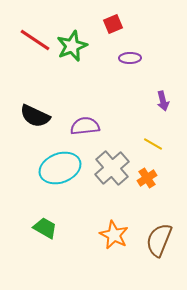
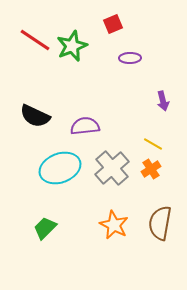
orange cross: moved 4 px right, 9 px up
green trapezoid: rotated 75 degrees counterclockwise
orange star: moved 10 px up
brown semicircle: moved 1 px right, 17 px up; rotated 12 degrees counterclockwise
